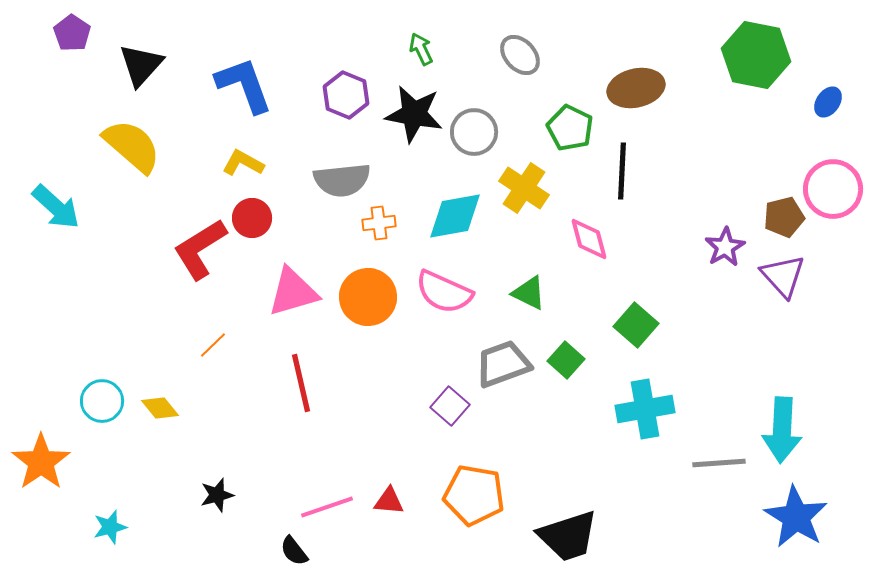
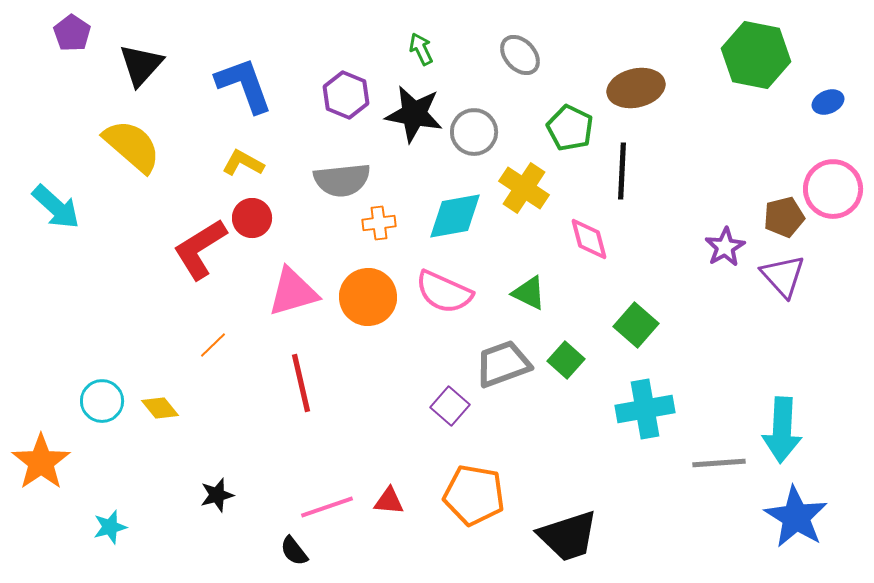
blue ellipse at (828, 102): rotated 32 degrees clockwise
